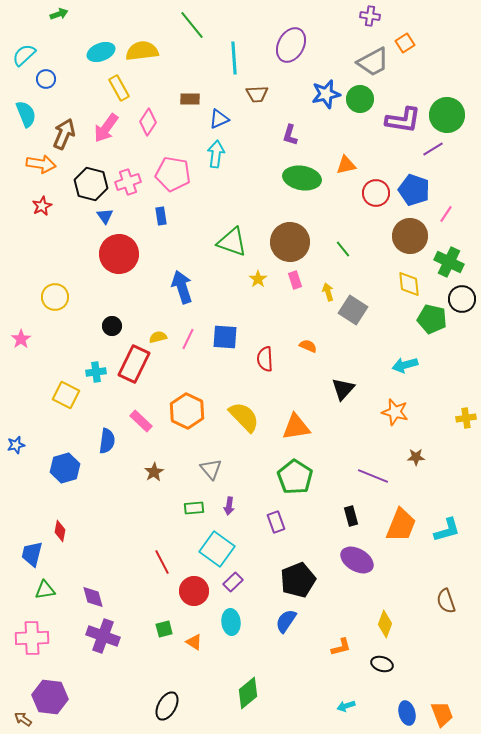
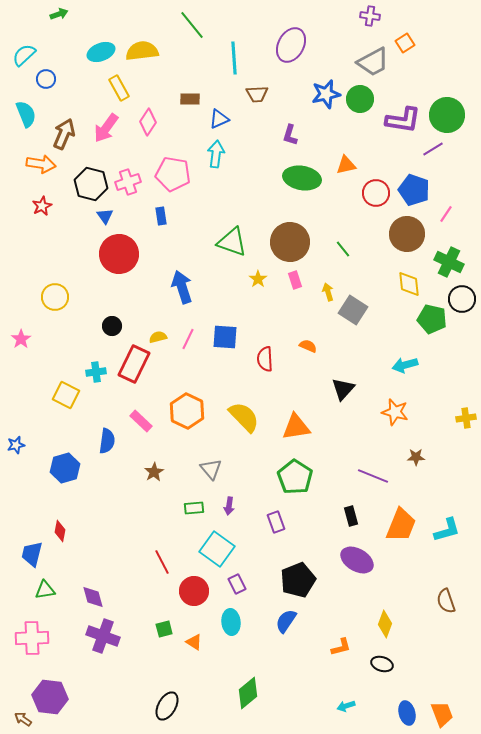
brown circle at (410, 236): moved 3 px left, 2 px up
purple rectangle at (233, 582): moved 4 px right, 2 px down; rotated 72 degrees counterclockwise
